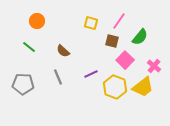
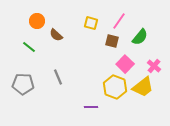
brown semicircle: moved 7 px left, 16 px up
pink square: moved 4 px down
purple line: moved 33 px down; rotated 24 degrees clockwise
